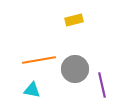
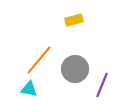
orange line: rotated 40 degrees counterclockwise
purple line: rotated 35 degrees clockwise
cyan triangle: moved 3 px left, 1 px up
